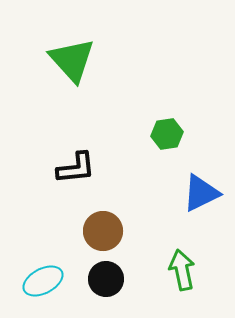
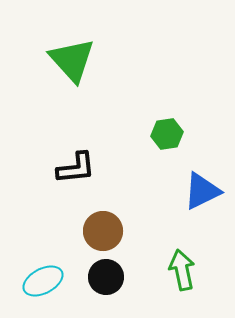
blue triangle: moved 1 px right, 2 px up
black circle: moved 2 px up
